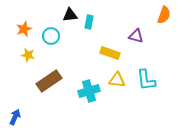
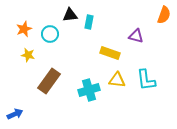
cyan circle: moved 1 px left, 2 px up
brown rectangle: rotated 20 degrees counterclockwise
cyan cross: moved 1 px up
blue arrow: moved 3 px up; rotated 42 degrees clockwise
